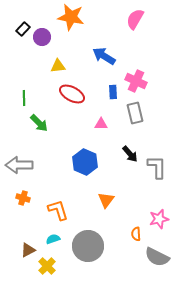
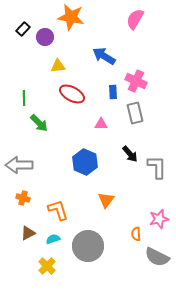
purple circle: moved 3 px right
brown triangle: moved 17 px up
